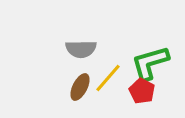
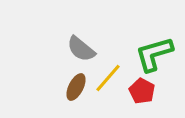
gray semicircle: rotated 40 degrees clockwise
green L-shape: moved 4 px right, 9 px up
brown ellipse: moved 4 px left
